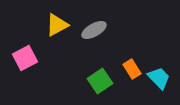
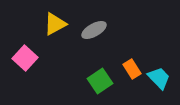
yellow triangle: moved 2 px left, 1 px up
pink square: rotated 20 degrees counterclockwise
